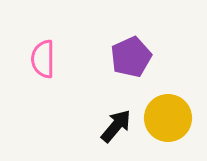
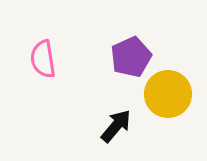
pink semicircle: rotated 9 degrees counterclockwise
yellow circle: moved 24 px up
